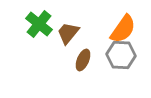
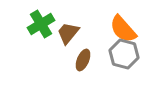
green cross: moved 2 px right; rotated 20 degrees clockwise
orange semicircle: rotated 104 degrees clockwise
gray hexagon: moved 3 px right, 1 px up; rotated 12 degrees clockwise
